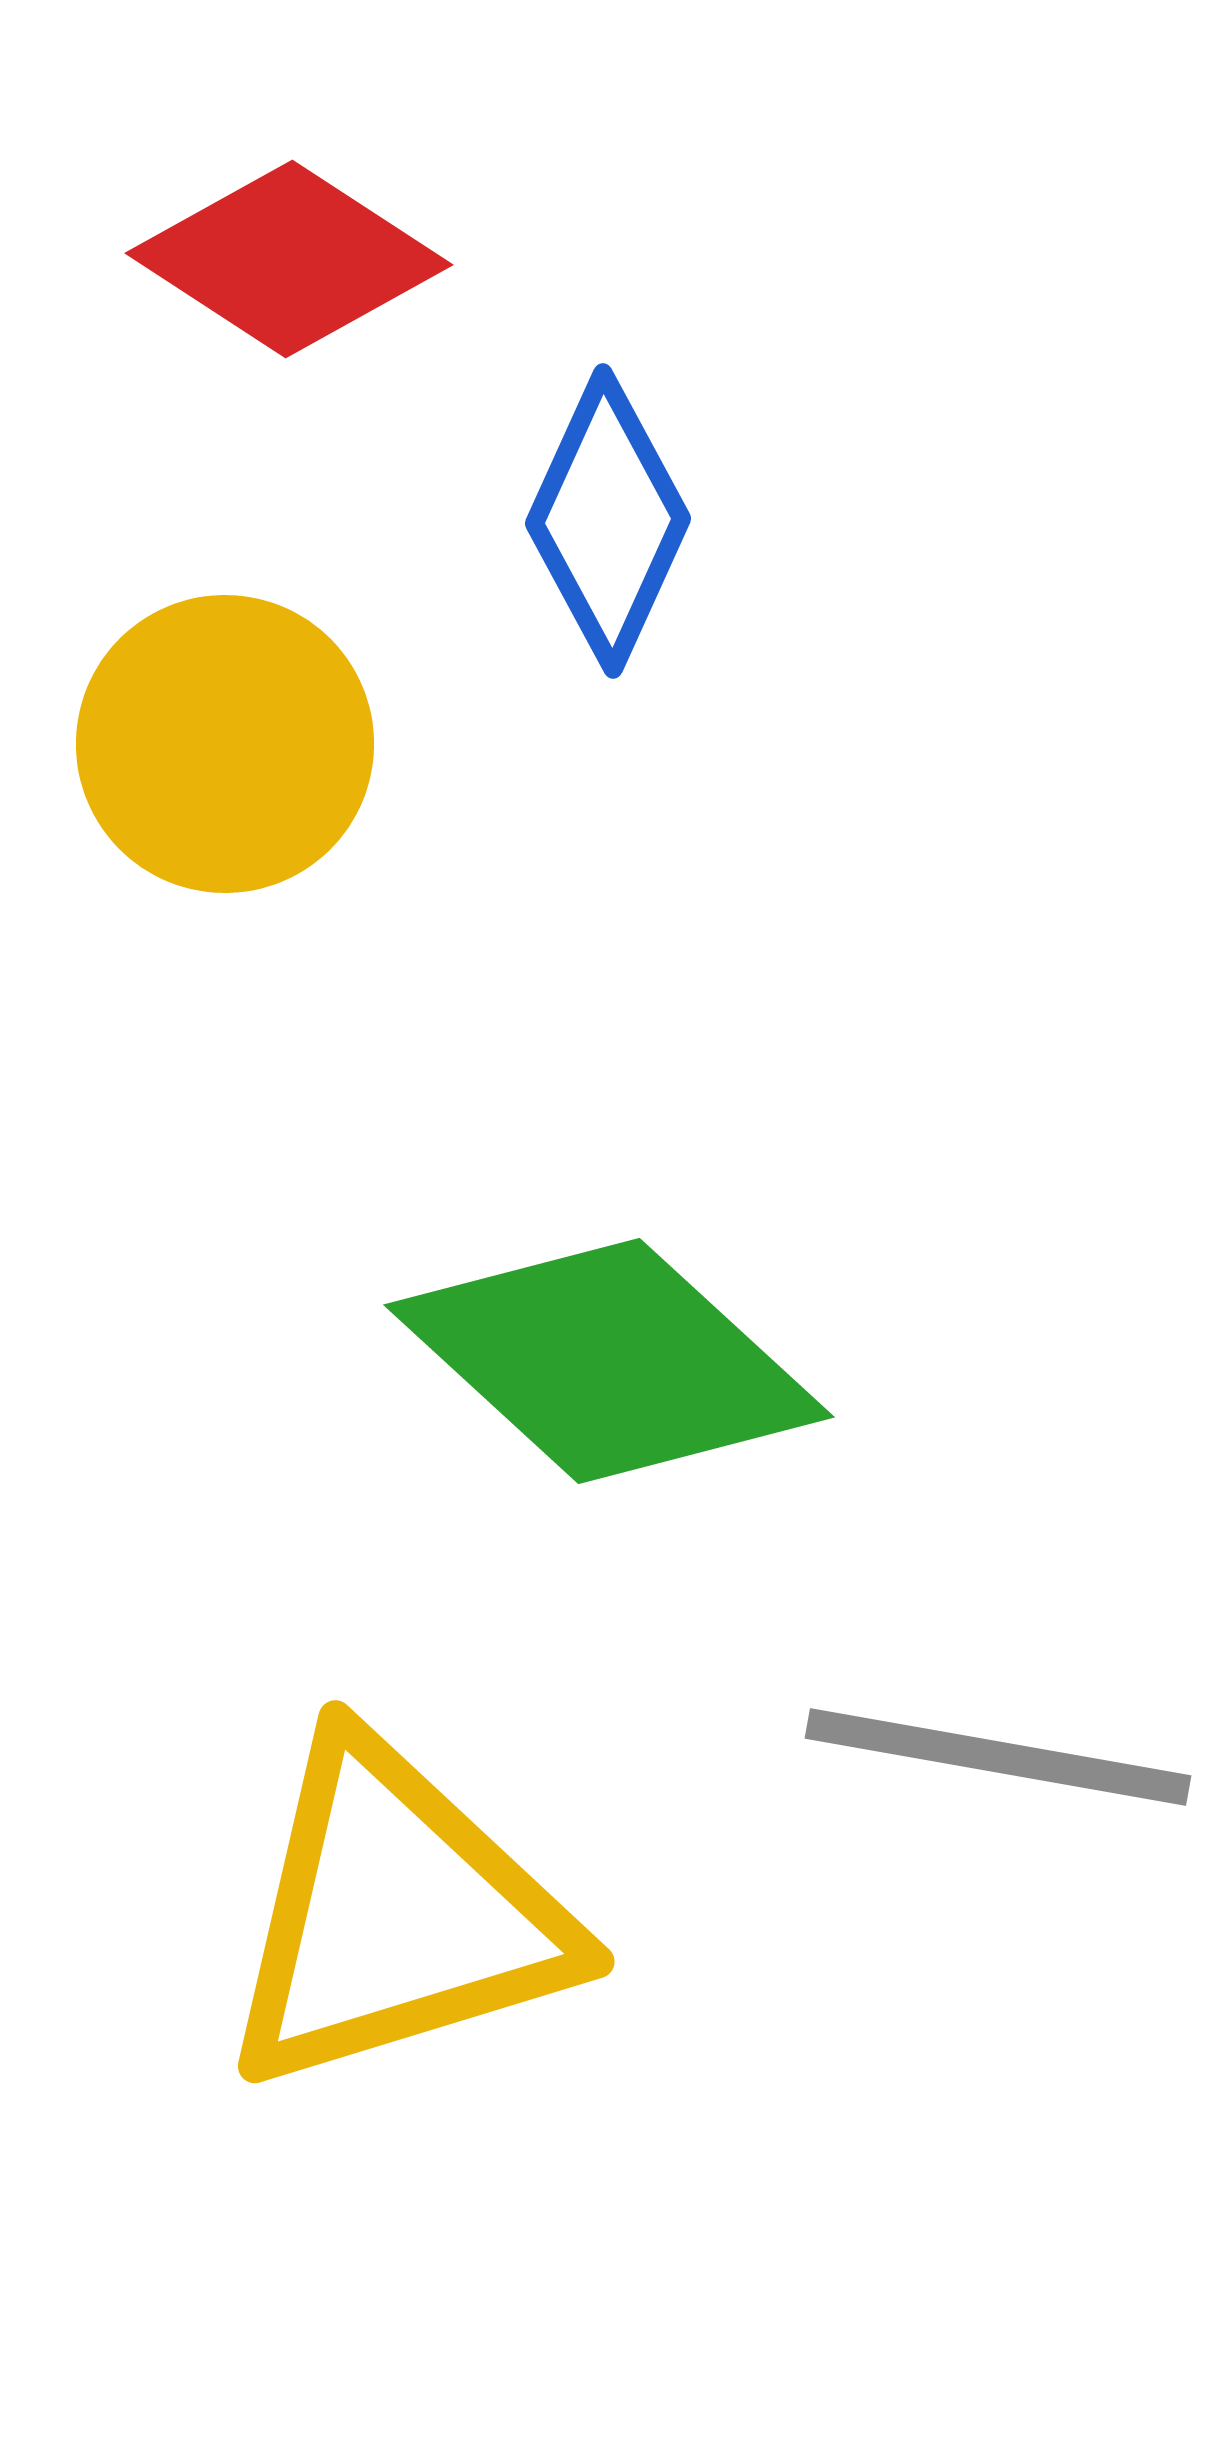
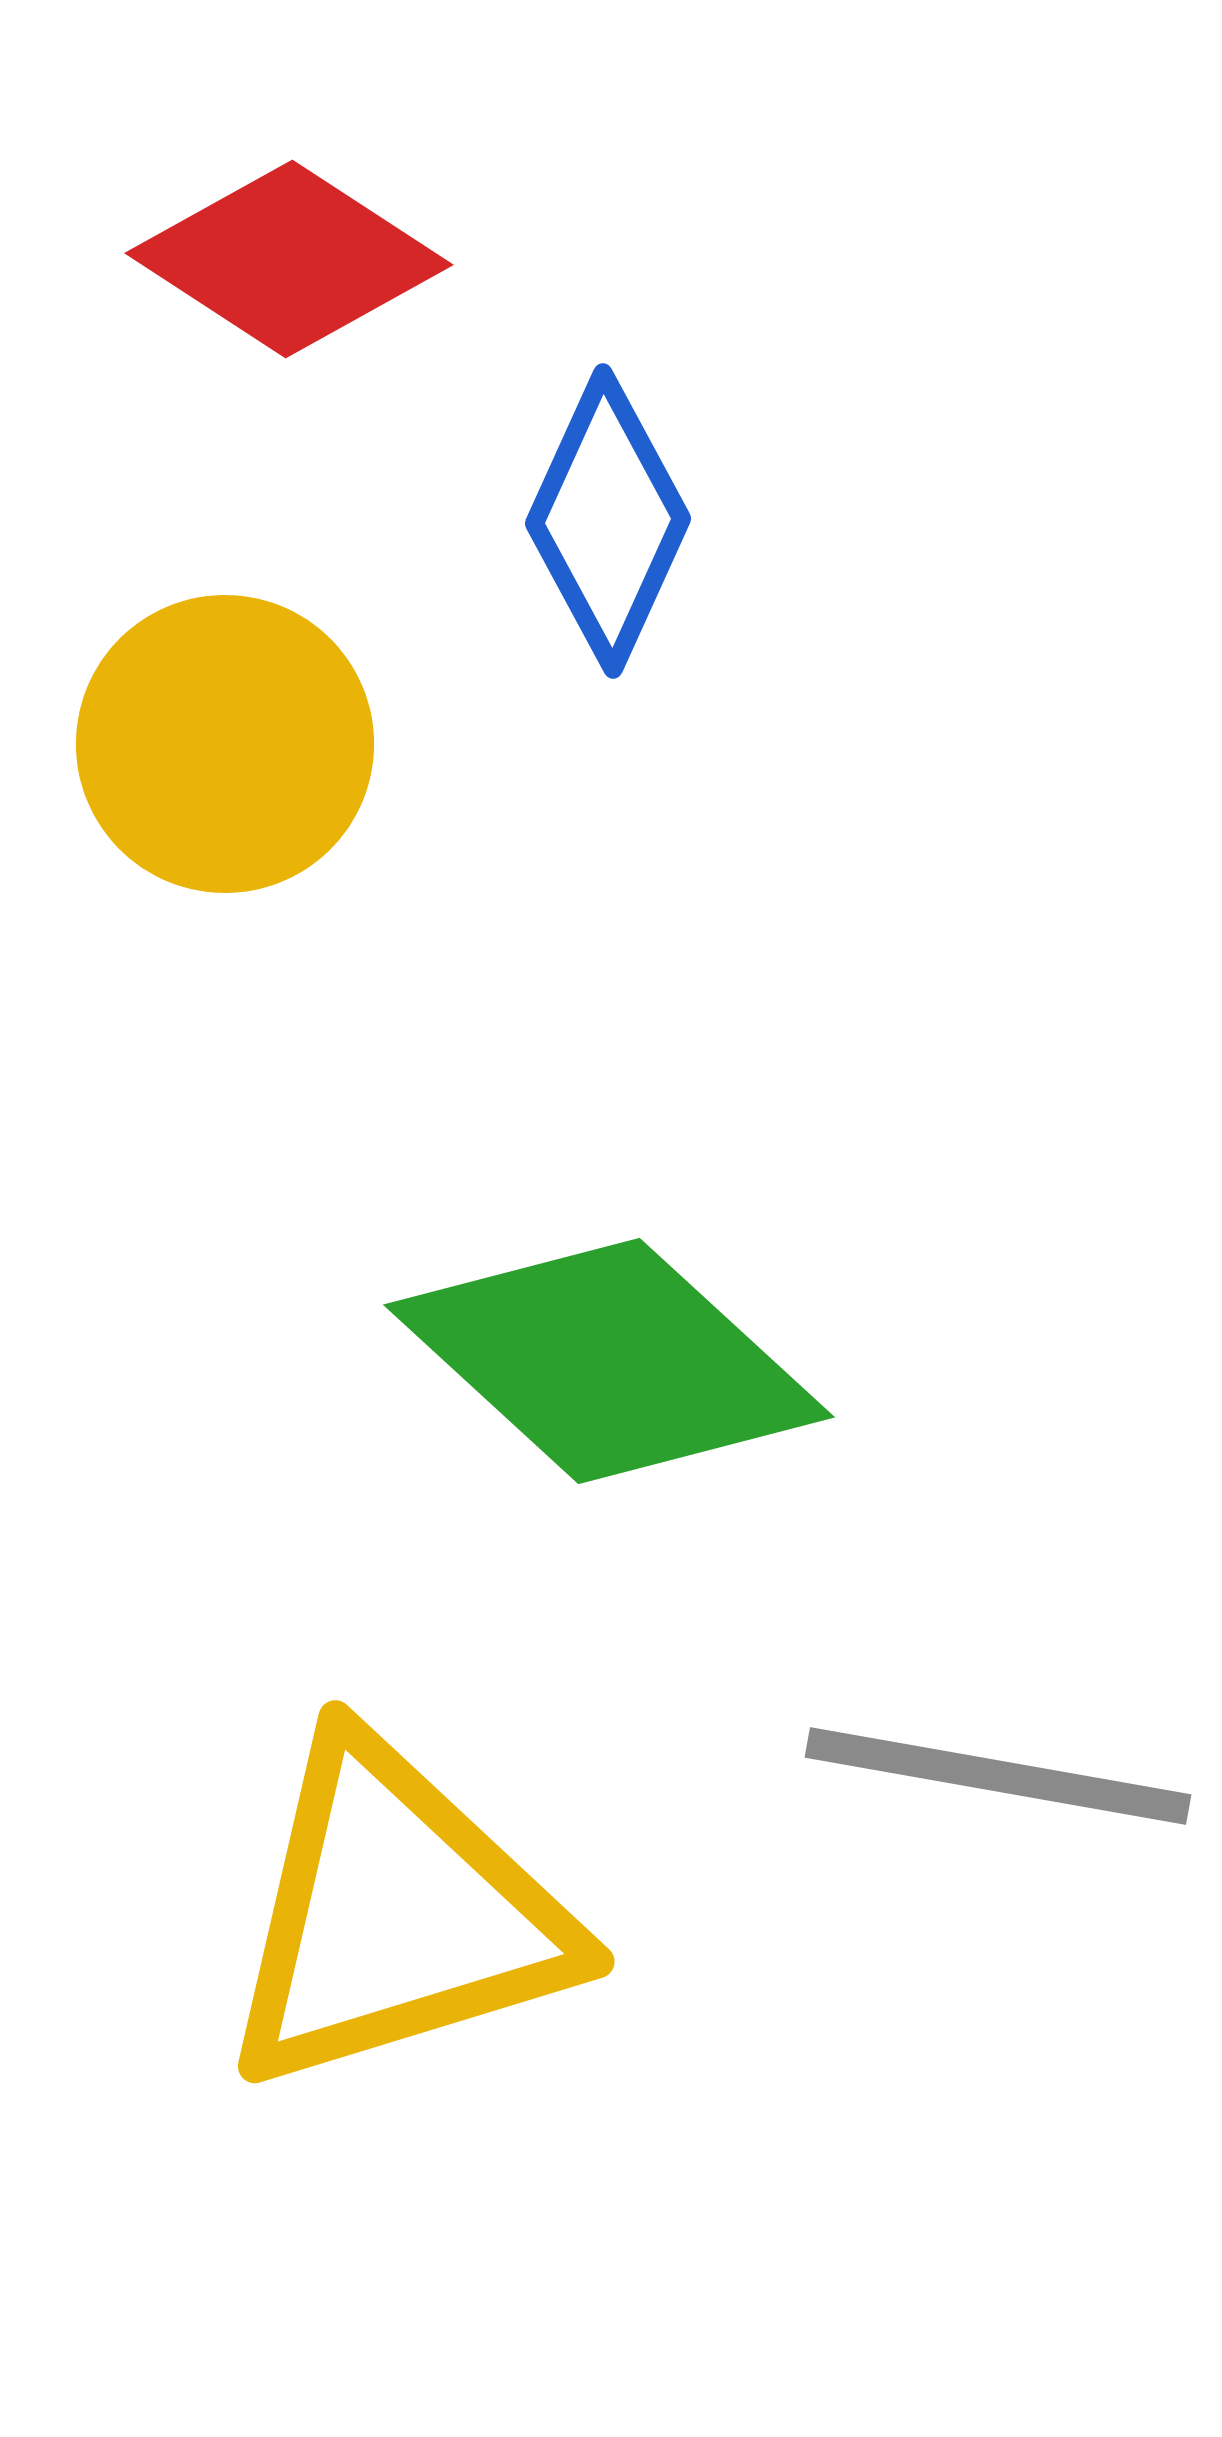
gray line: moved 19 px down
